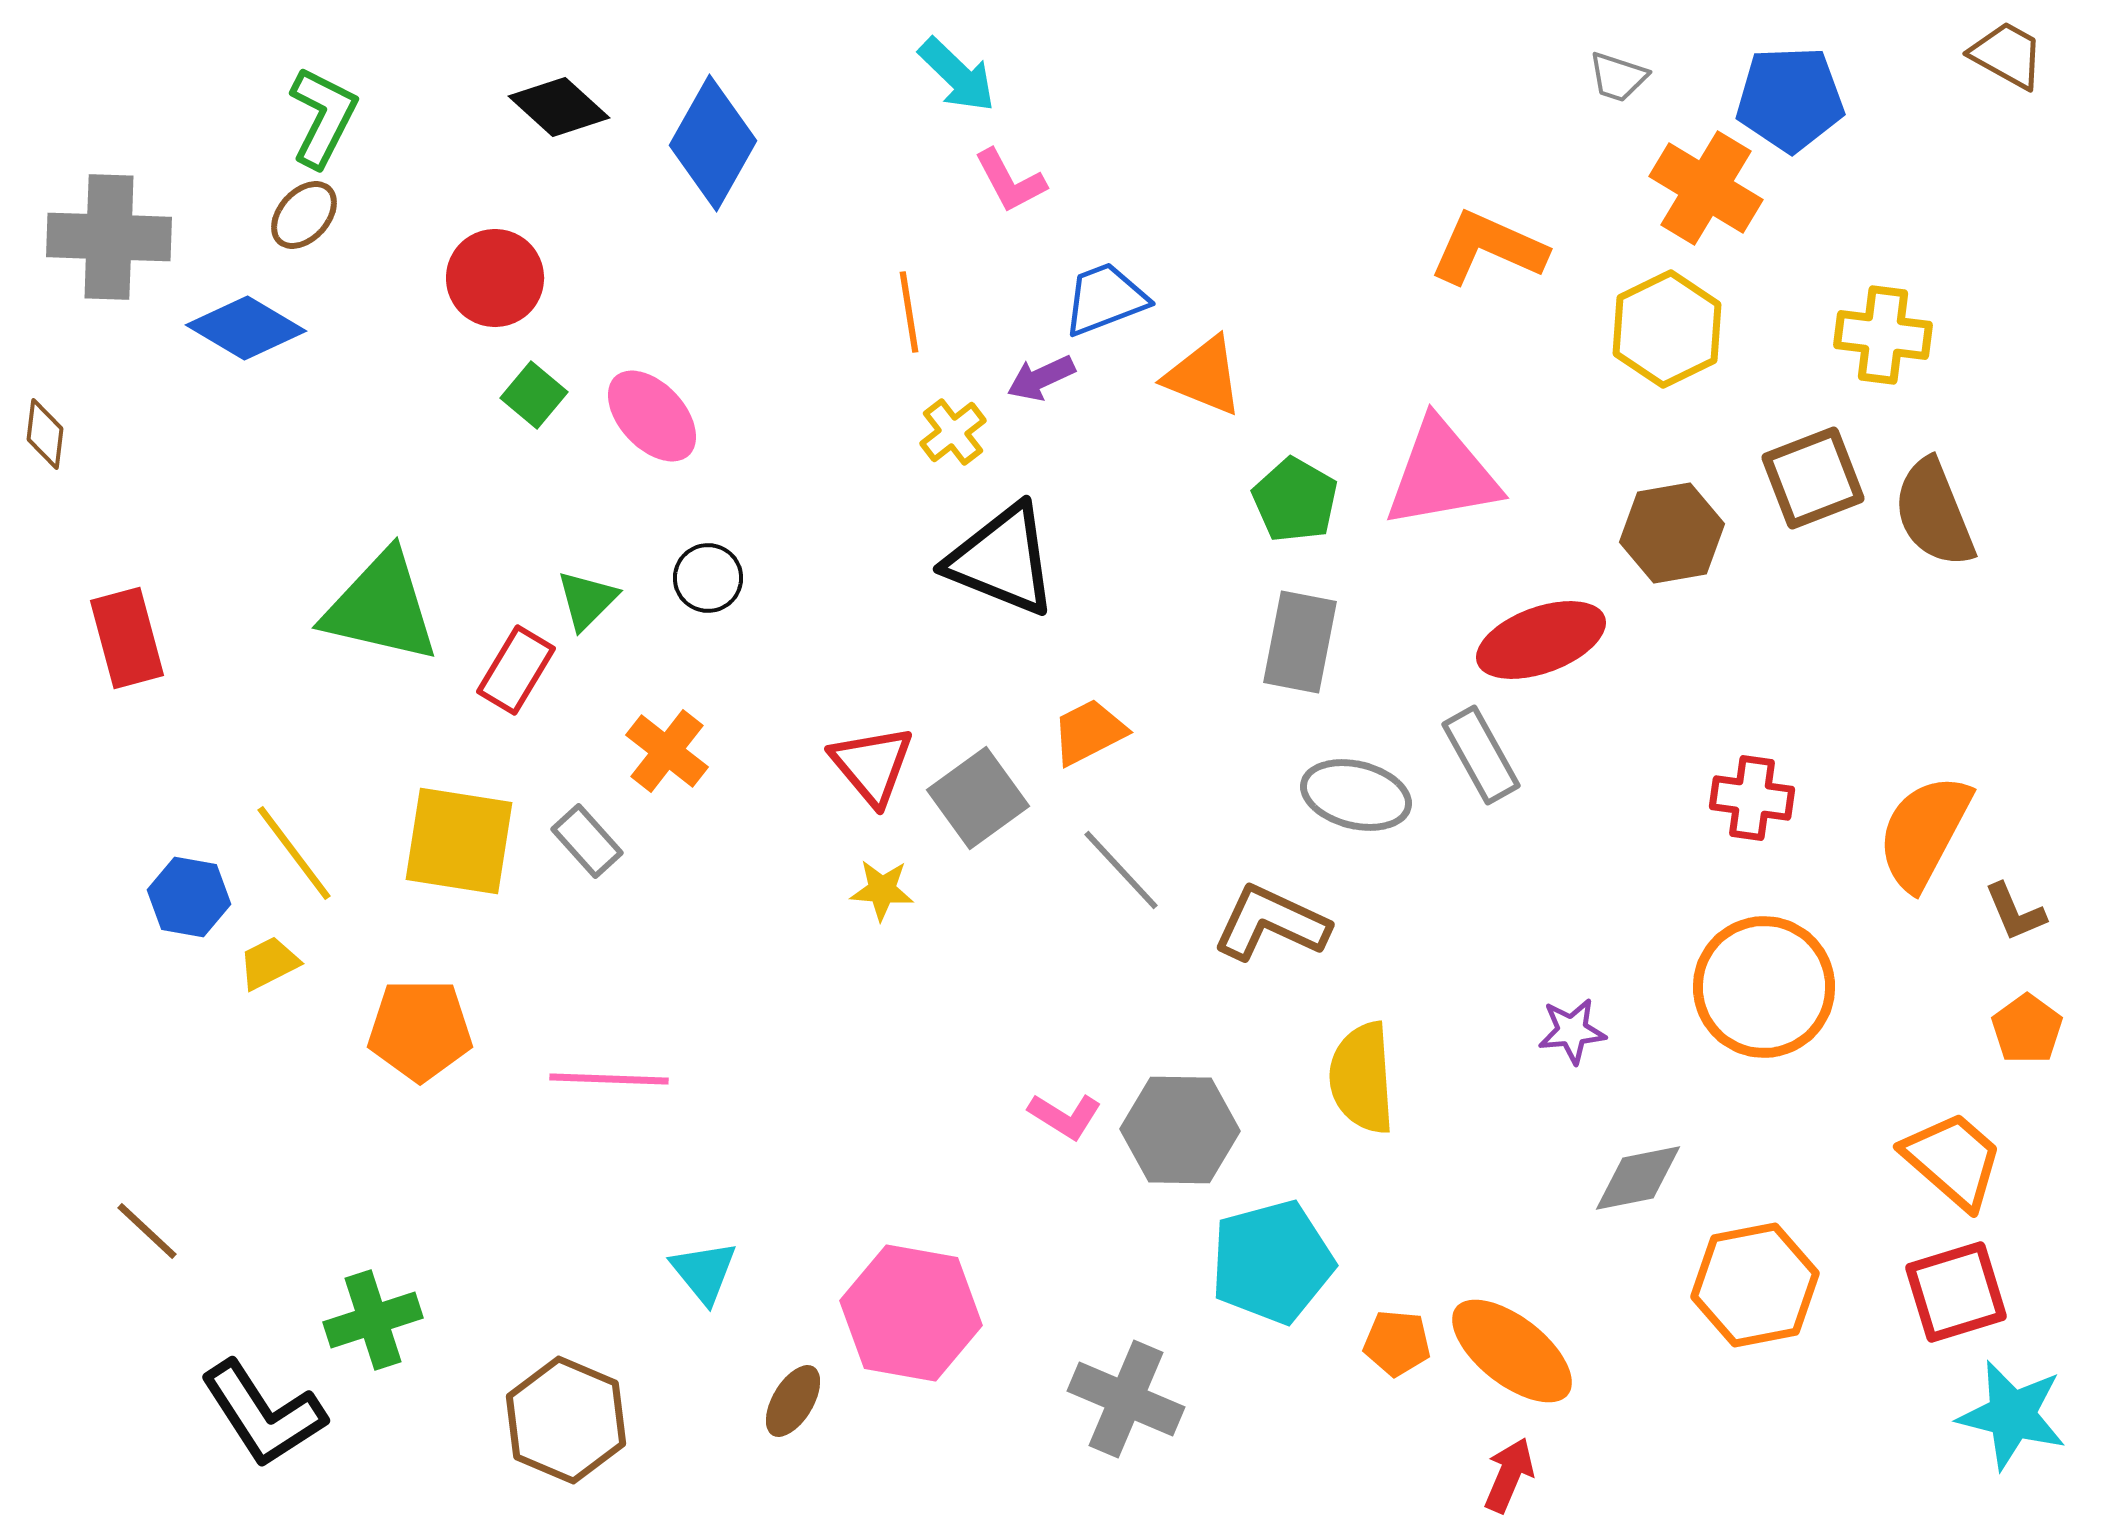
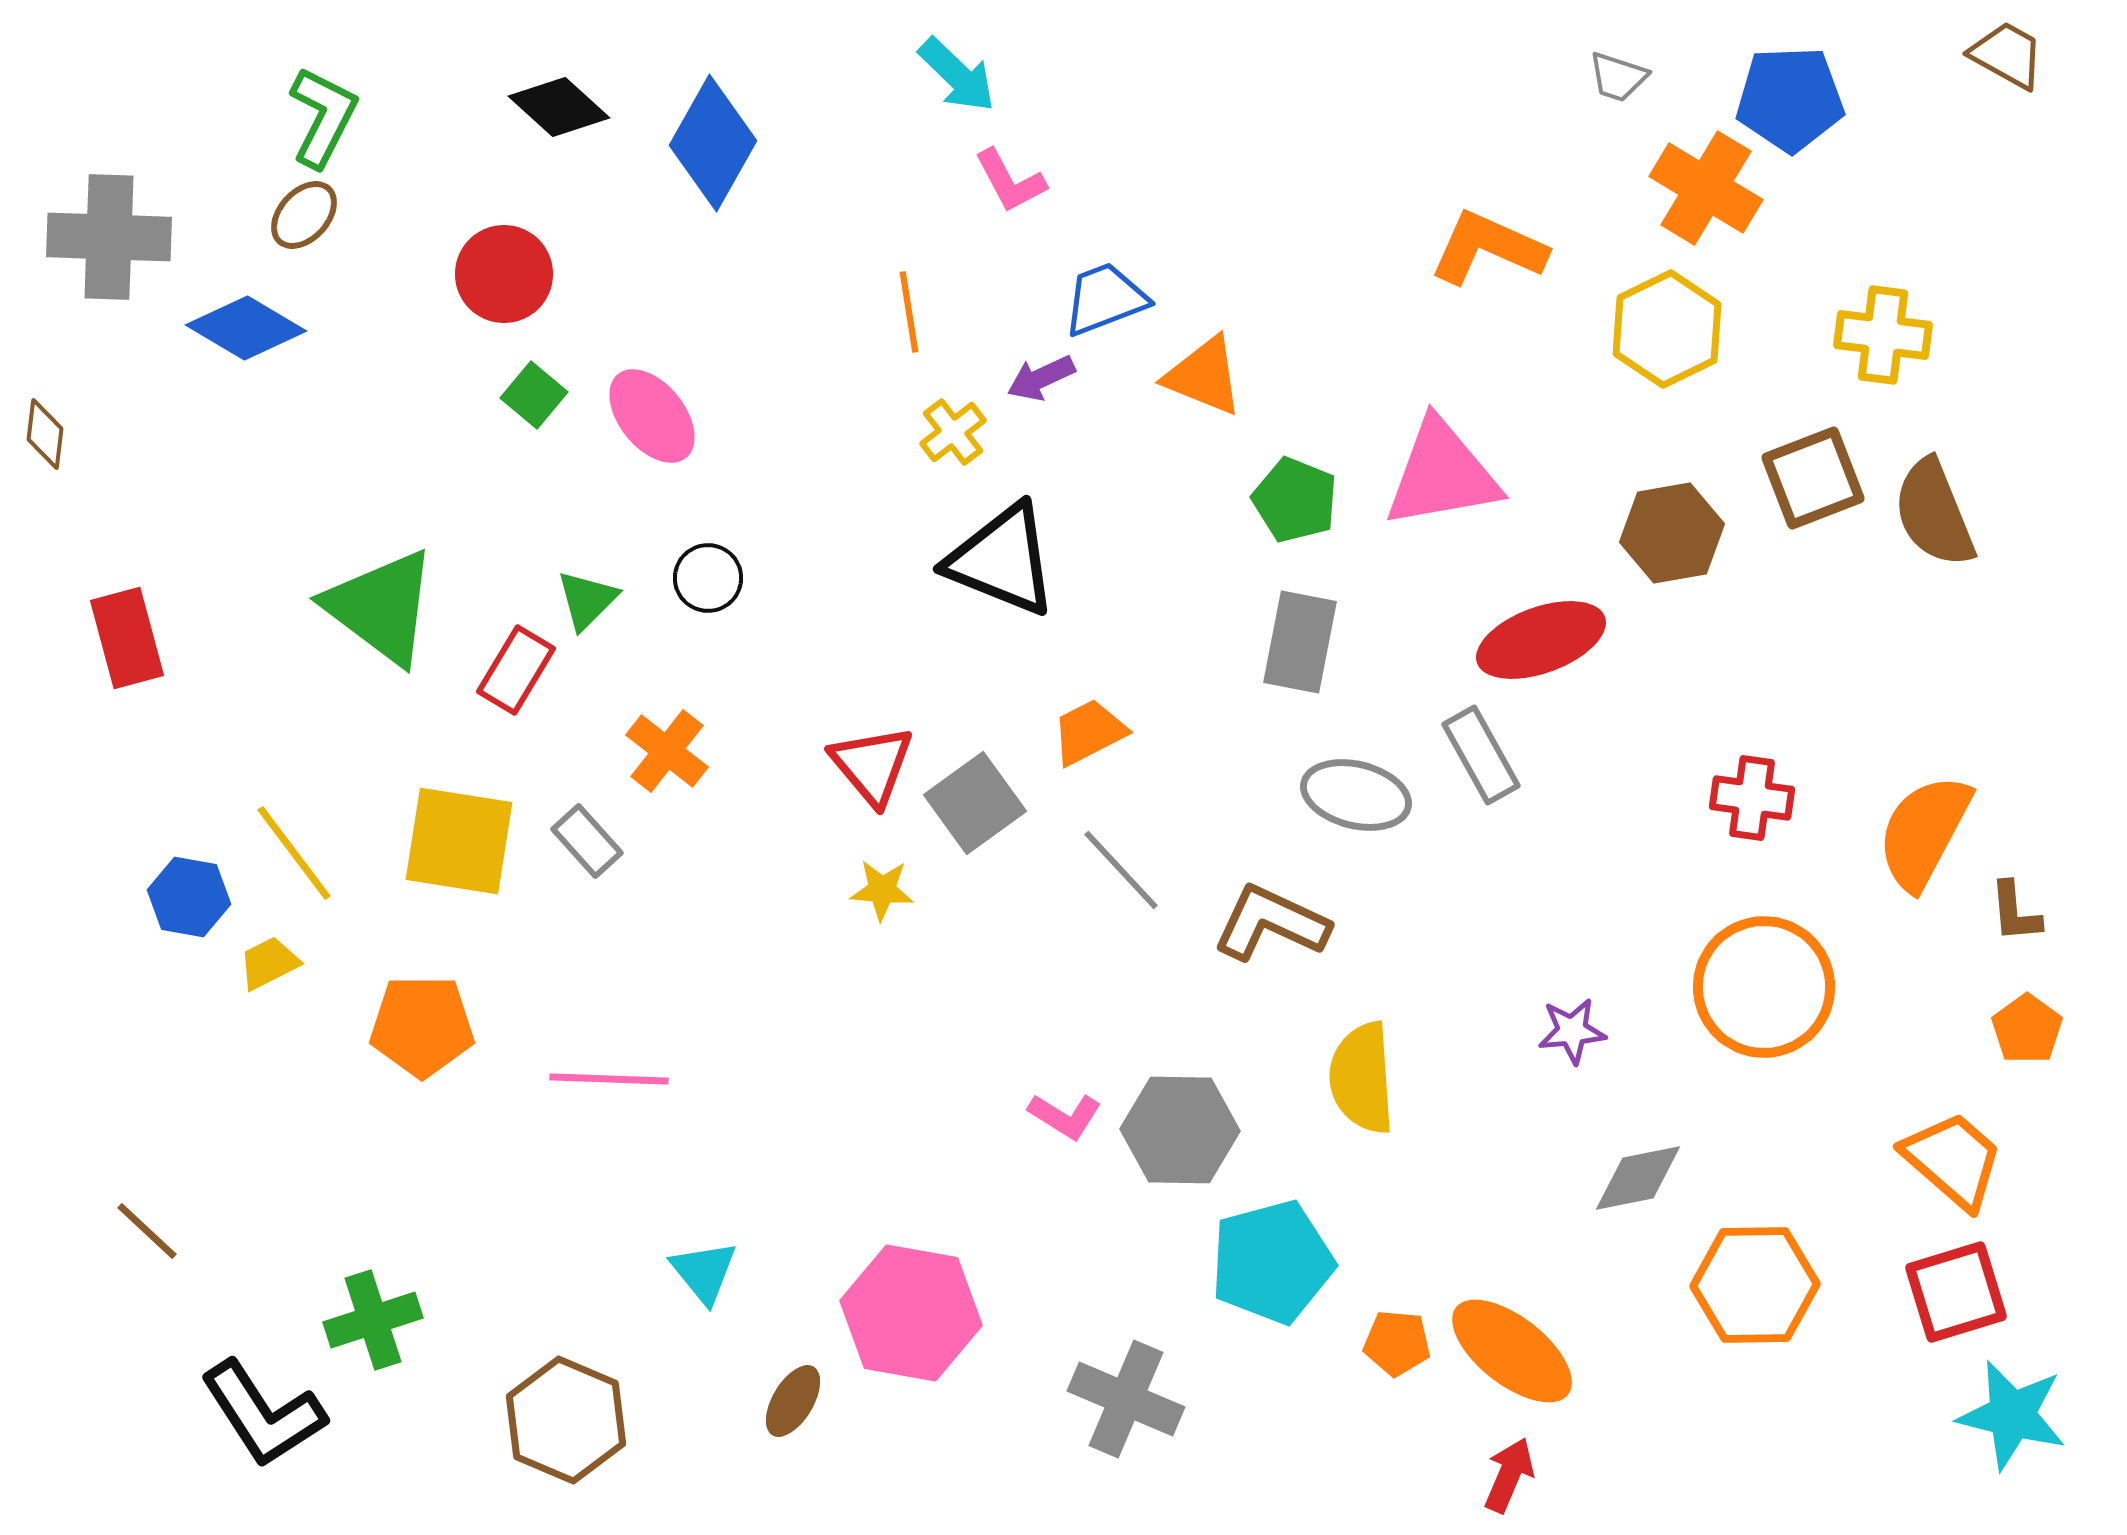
red circle at (495, 278): moved 9 px right, 4 px up
pink ellipse at (652, 416): rotated 4 degrees clockwise
green pentagon at (1295, 500): rotated 8 degrees counterclockwise
green triangle at (381, 607): rotated 24 degrees clockwise
gray square at (978, 798): moved 3 px left, 5 px down
brown L-shape at (2015, 912): rotated 18 degrees clockwise
orange pentagon at (420, 1030): moved 2 px right, 4 px up
orange hexagon at (1755, 1285): rotated 10 degrees clockwise
